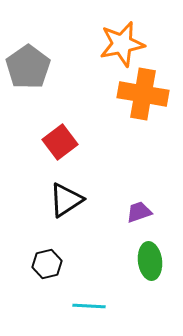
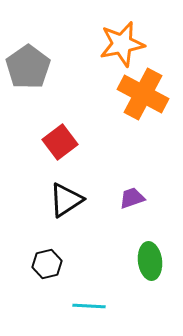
orange cross: rotated 18 degrees clockwise
purple trapezoid: moved 7 px left, 14 px up
